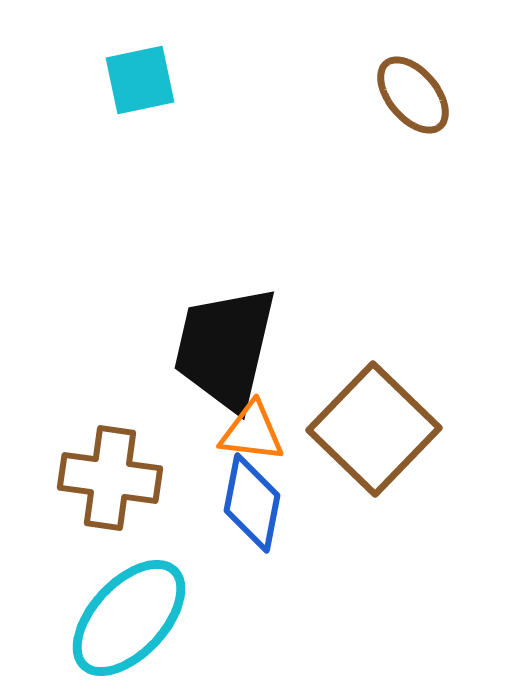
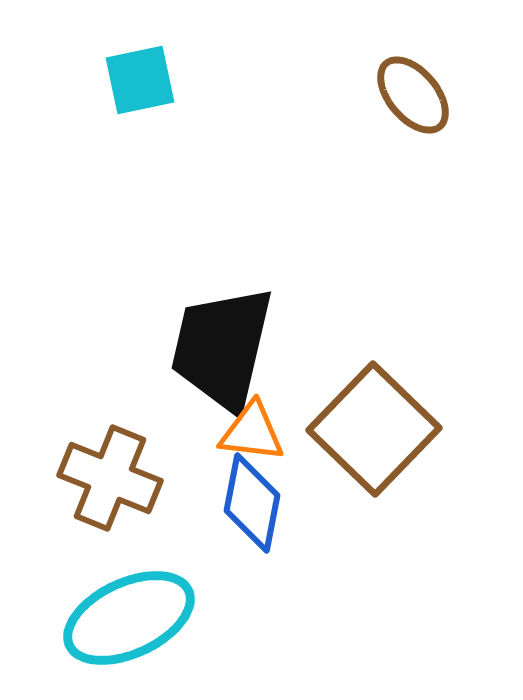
black trapezoid: moved 3 px left
brown cross: rotated 14 degrees clockwise
cyan ellipse: rotated 22 degrees clockwise
